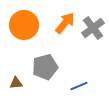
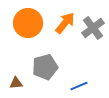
orange circle: moved 4 px right, 2 px up
